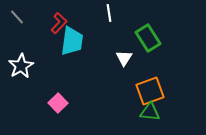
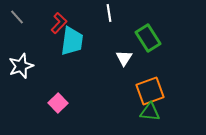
white star: rotated 10 degrees clockwise
